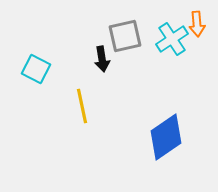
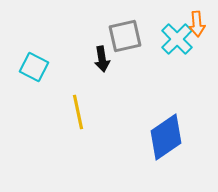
cyan cross: moved 5 px right; rotated 12 degrees counterclockwise
cyan square: moved 2 px left, 2 px up
yellow line: moved 4 px left, 6 px down
